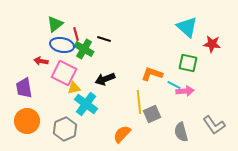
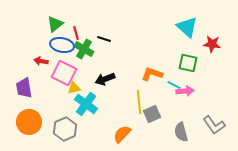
red line: moved 1 px up
orange circle: moved 2 px right, 1 px down
